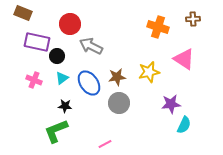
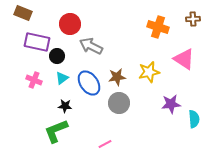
cyan semicircle: moved 10 px right, 6 px up; rotated 30 degrees counterclockwise
